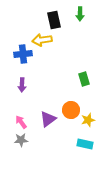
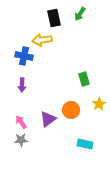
green arrow: rotated 32 degrees clockwise
black rectangle: moved 2 px up
blue cross: moved 1 px right, 2 px down; rotated 18 degrees clockwise
yellow star: moved 11 px right, 16 px up; rotated 16 degrees counterclockwise
